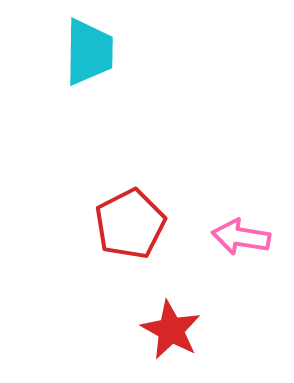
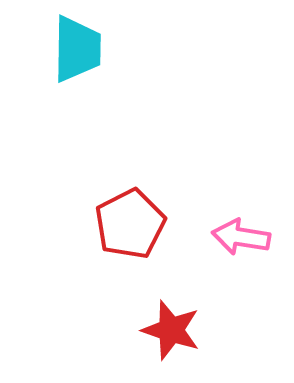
cyan trapezoid: moved 12 px left, 3 px up
red star: rotated 10 degrees counterclockwise
